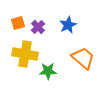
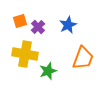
orange square: moved 2 px right, 2 px up
orange trapezoid: rotated 70 degrees clockwise
green star: rotated 18 degrees counterclockwise
